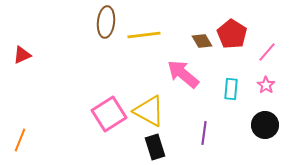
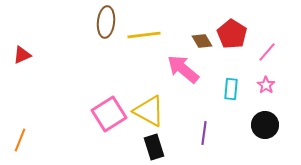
pink arrow: moved 5 px up
black rectangle: moved 1 px left
